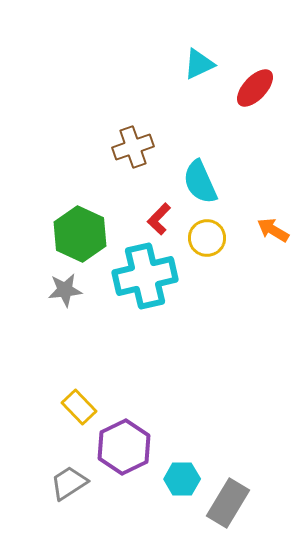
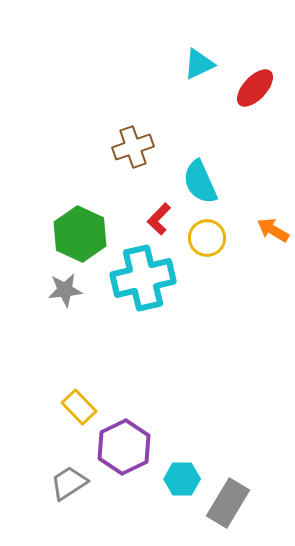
cyan cross: moved 2 px left, 2 px down
